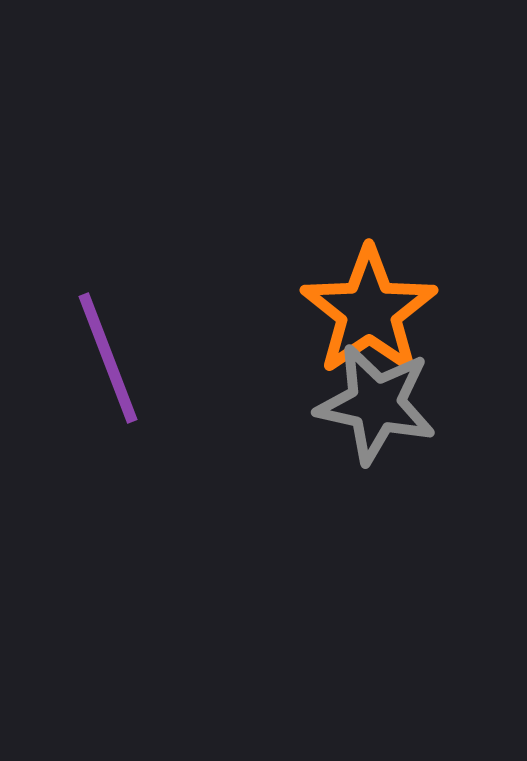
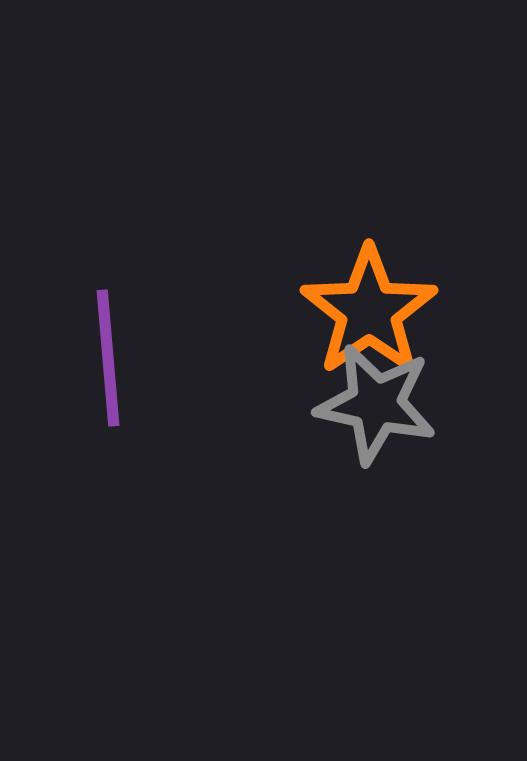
purple line: rotated 16 degrees clockwise
